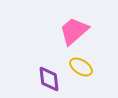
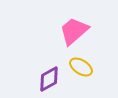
purple diamond: rotated 68 degrees clockwise
